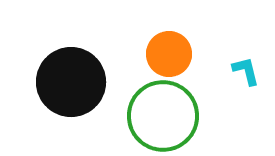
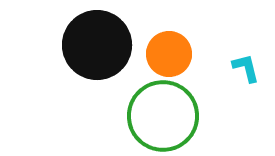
cyan L-shape: moved 3 px up
black circle: moved 26 px right, 37 px up
